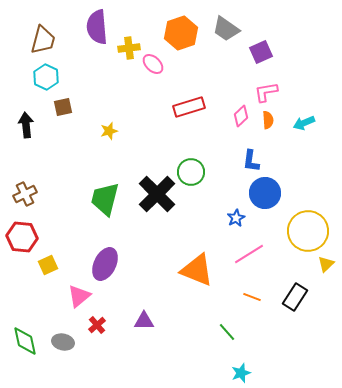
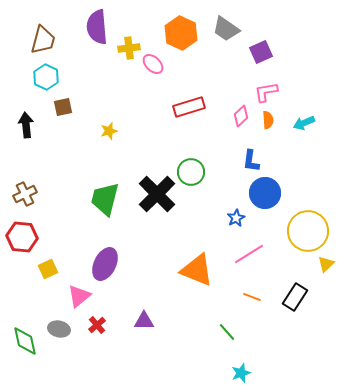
orange hexagon: rotated 16 degrees counterclockwise
yellow square: moved 4 px down
gray ellipse: moved 4 px left, 13 px up
